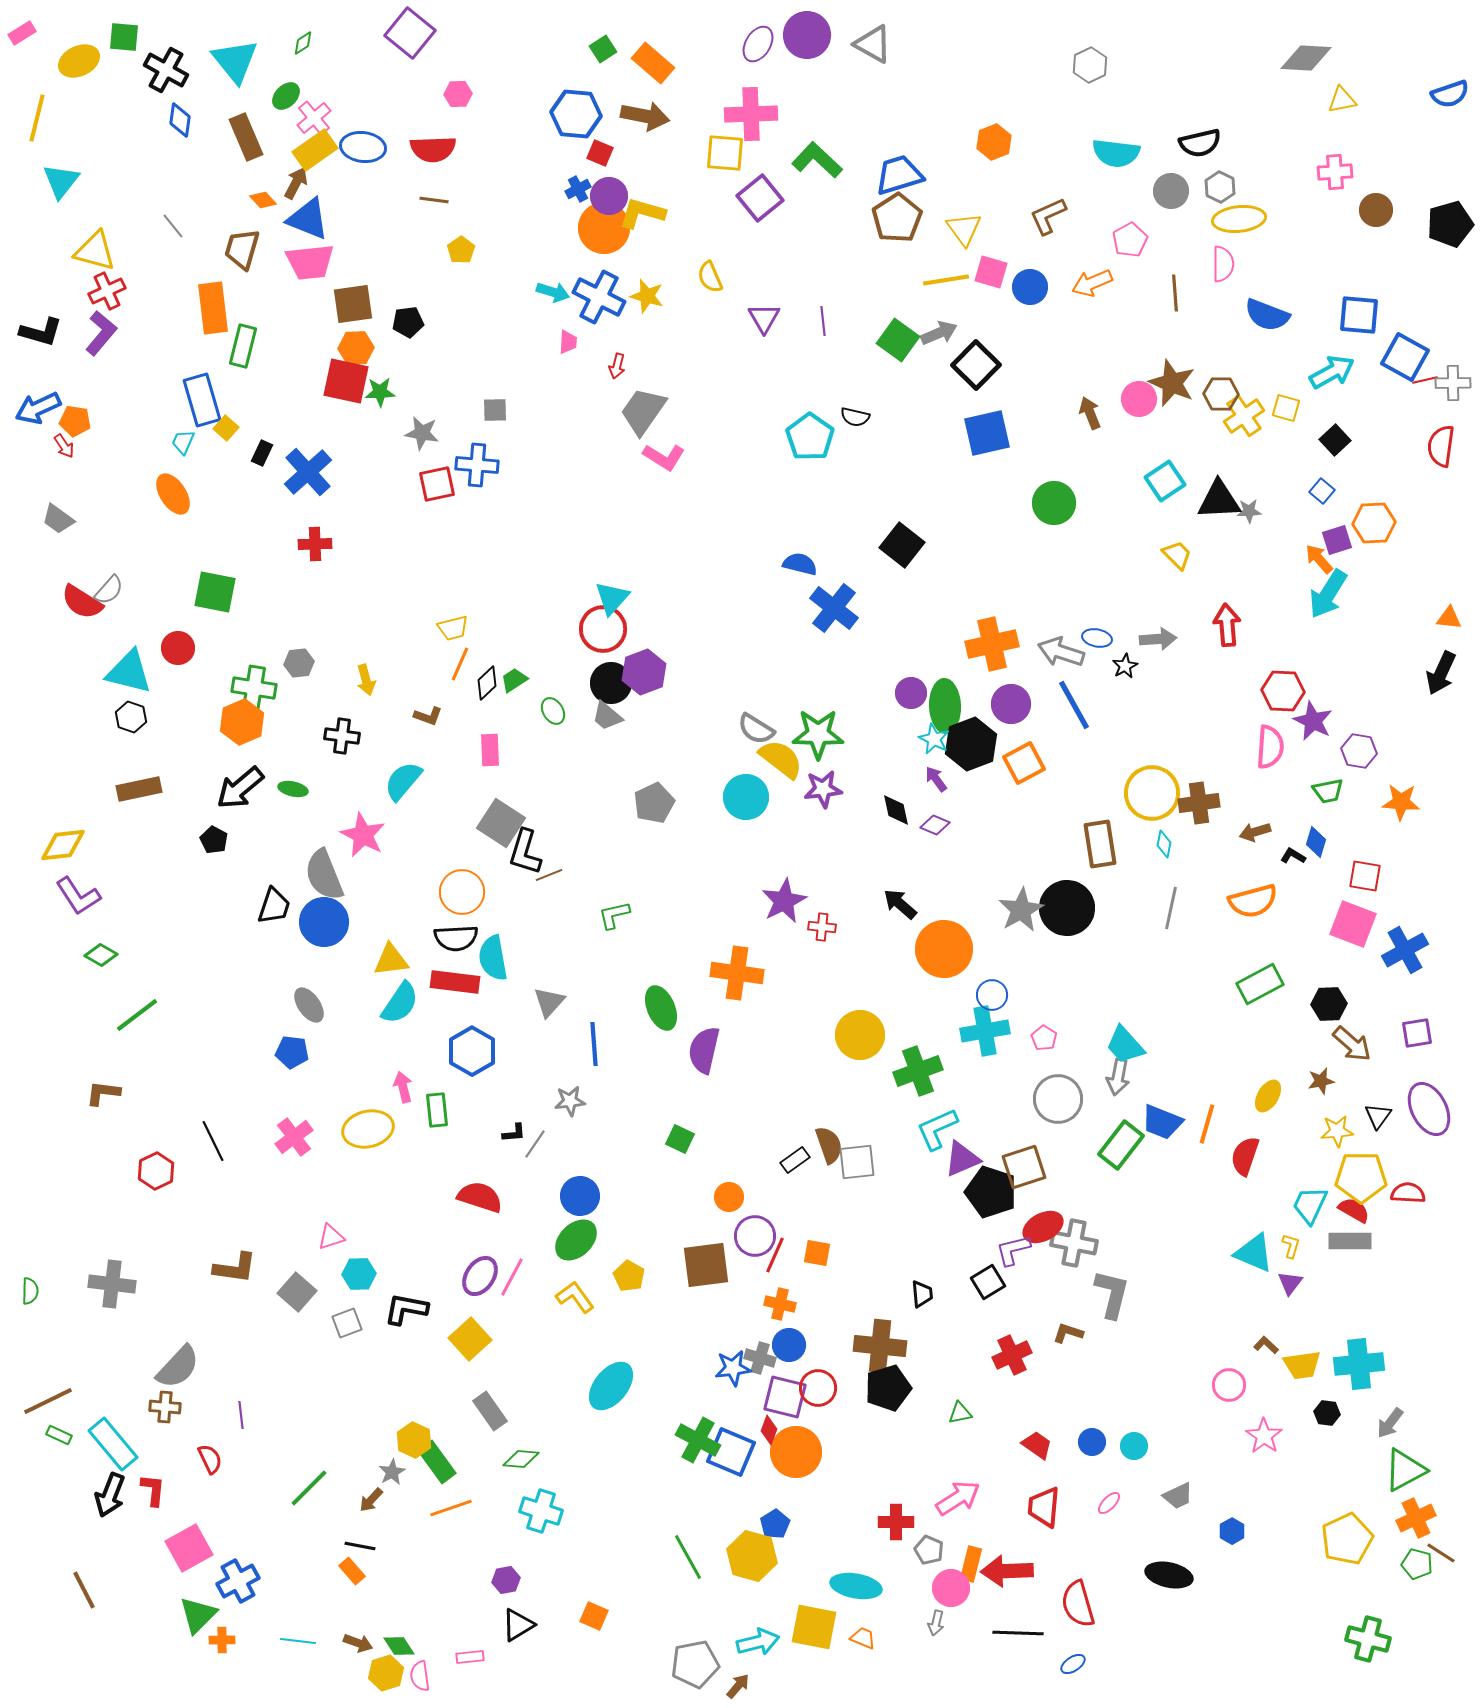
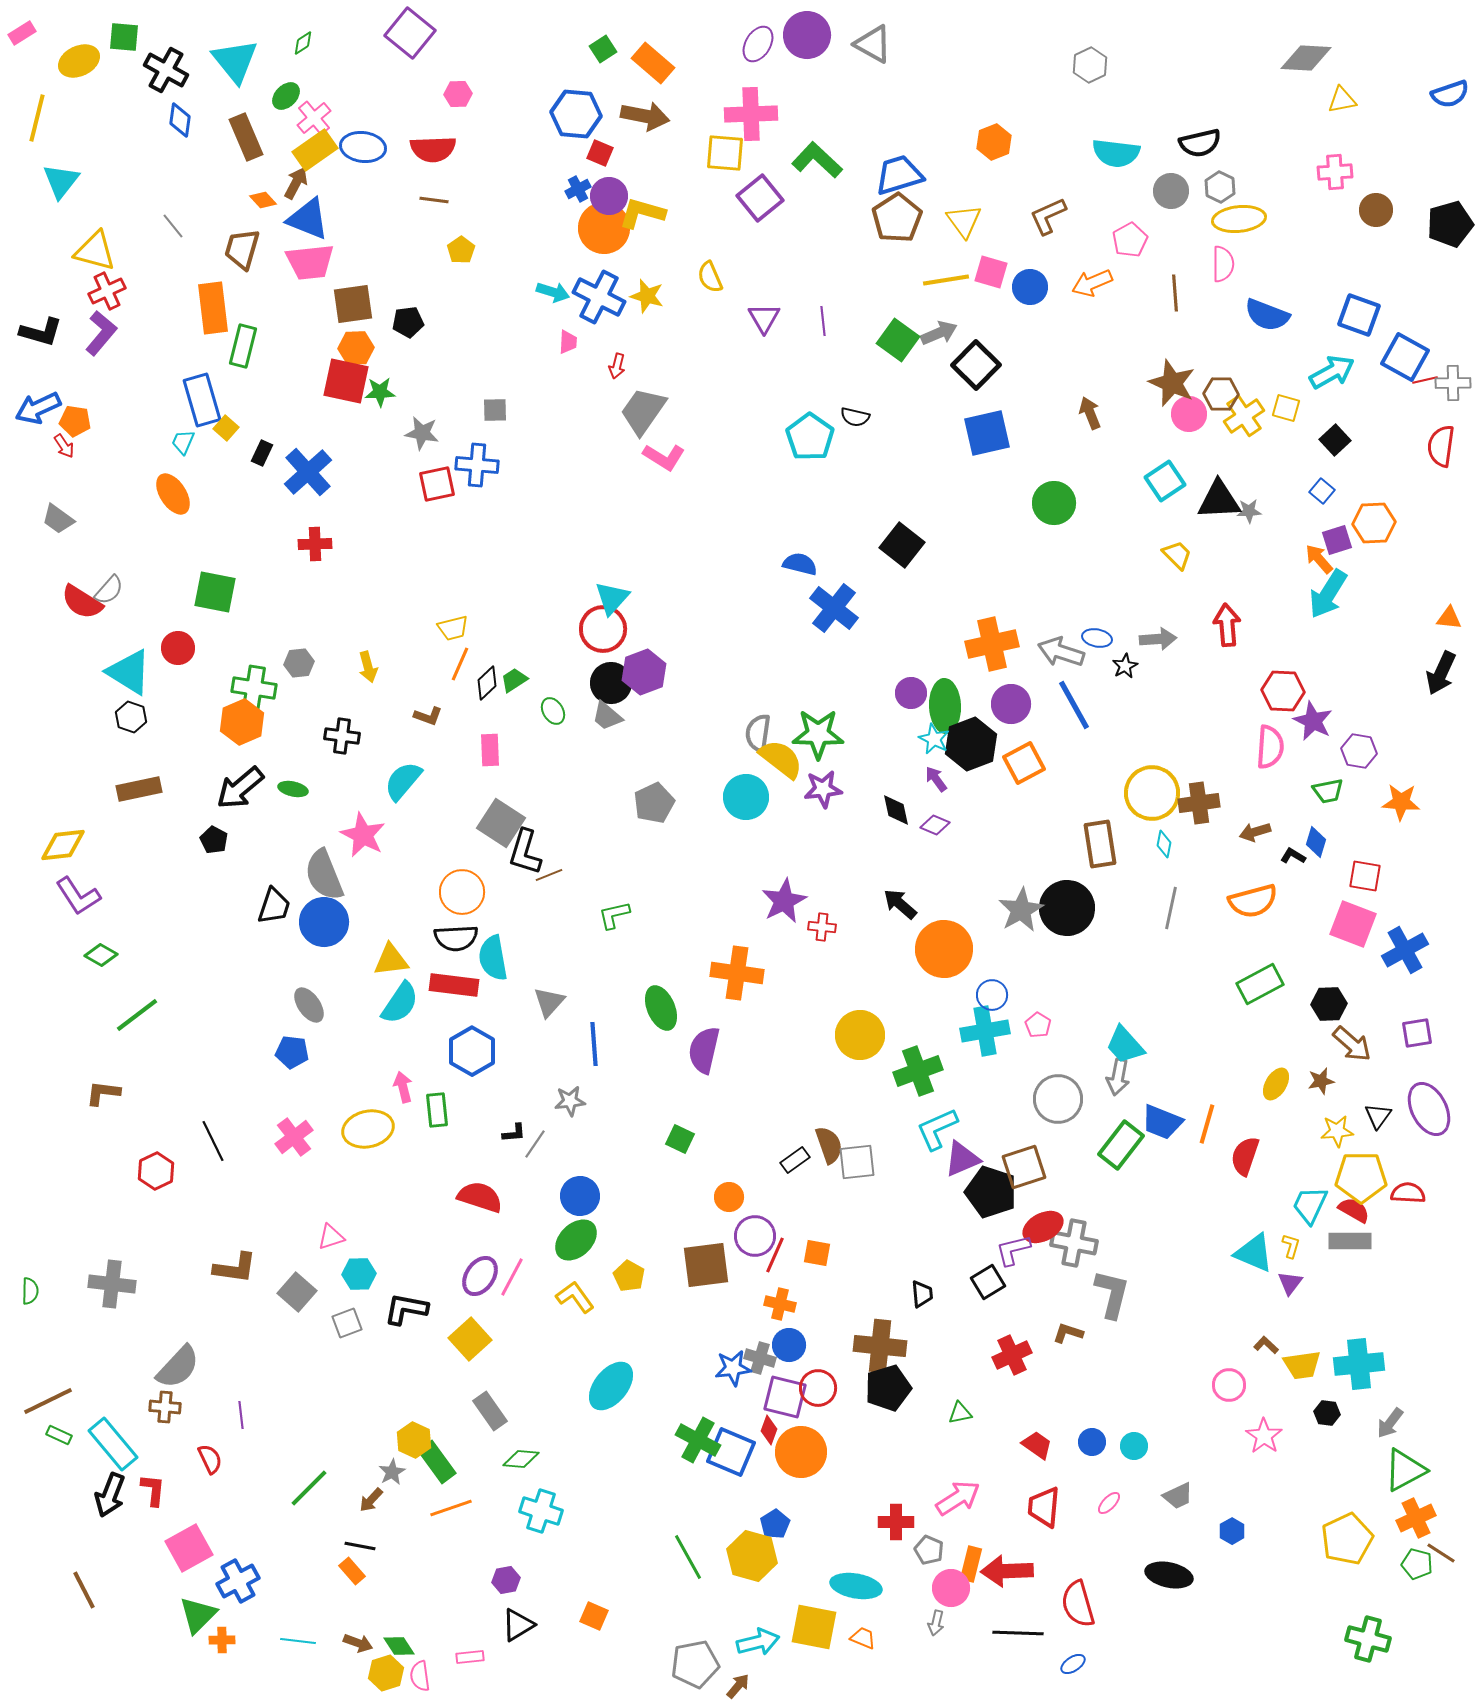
yellow triangle at (964, 229): moved 8 px up
blue square at (1359, 315): rotated 15 degrees clockwise
pink circle at (1139, 399): moved 50 px right, 15 px down
cyan triangle at (129, 672): rotated 18 degrees clockwise
yellow arrow at (366, 680): moved 2 px right, 13 px up
gray semicircle at (756, 729): moved 2 px right, 4 px down; rotated 66 degrees clockwise
red rectangle at (455, 982): moved 1 px left, 3 px down
pink pentagon at (1044, 1038): moved 6 px left, 13 px up
yellow ellipse at (1268, 1096): moved 8 px right, 12 px up
orange circle at (796, 1452): moved 5 px right
